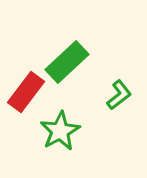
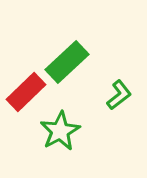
red rectangle: rotated 9 degrees clockwise
